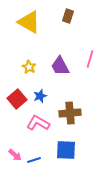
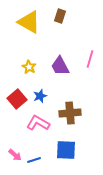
brown rectangle: moved 8 px left
